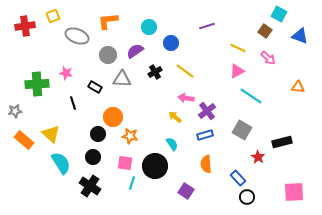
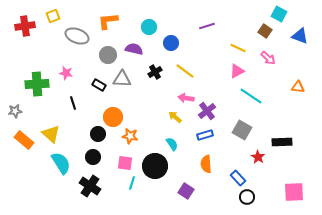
purple semicircle at (135, 51): moved 1 px left, 2 px up; rotated 48 degrees clockwise
black rectangle at (95, 87): moved 4 px right, 2 px up
black rectangle at (282, 142): rotated 12 degrees clockwise
